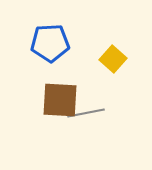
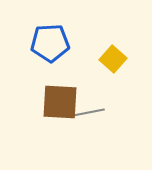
brown square: moved 2 px down
